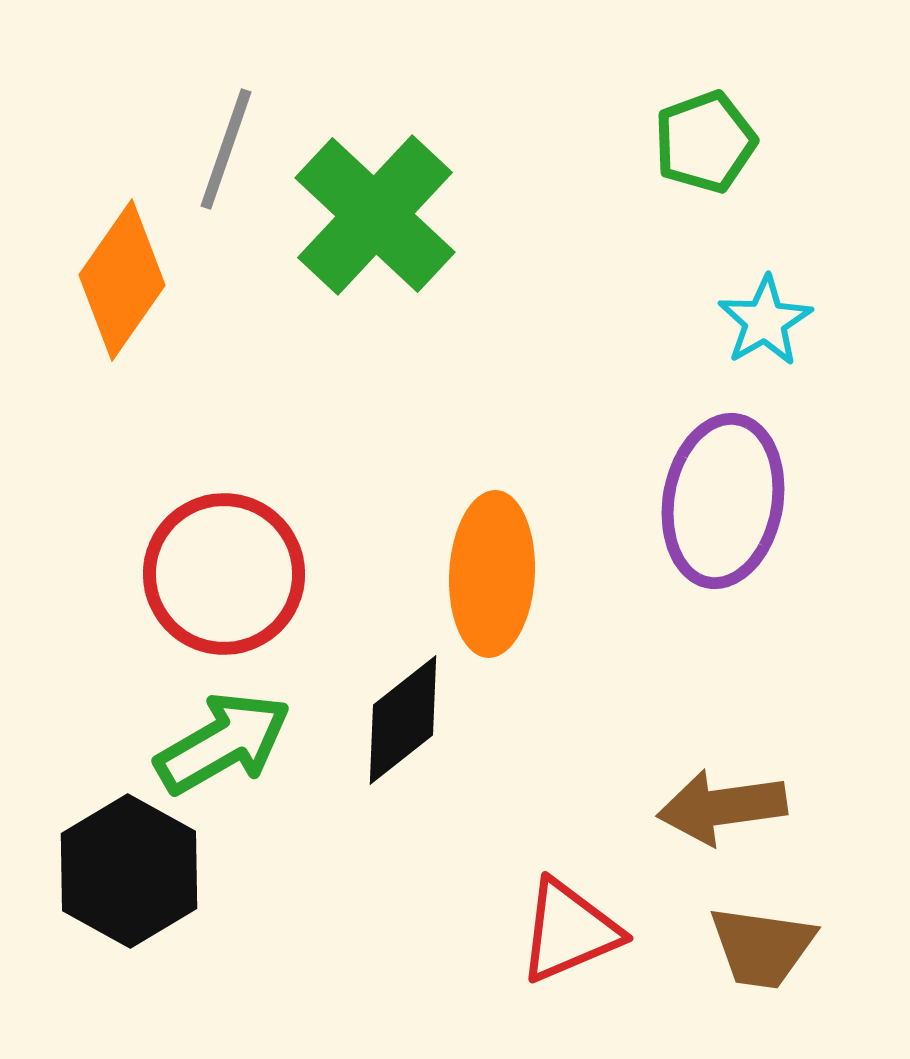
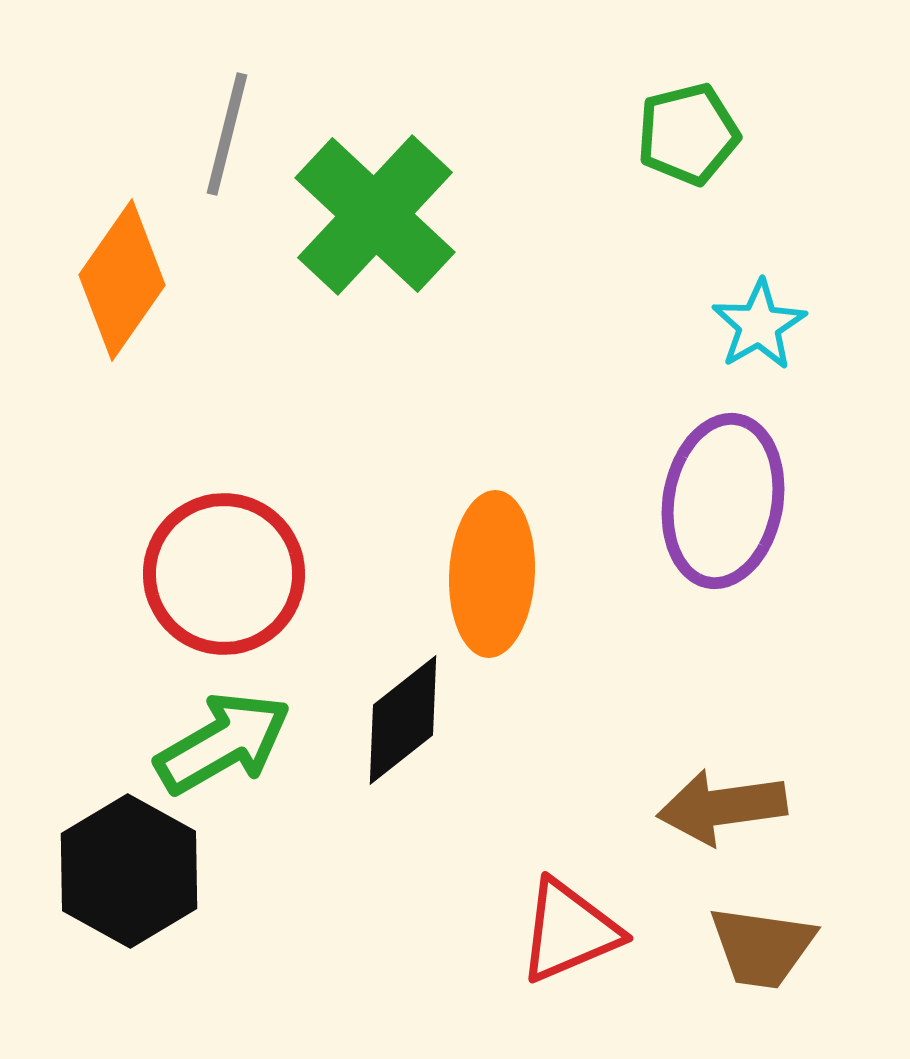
green pentagon: moved 17 px left, 8 px up; rotated 6 degrees clockwise
gray line: moved 1 px right, 15 px up; rotated 5 degrees counterclockwise
cyan star: moved 6 px left, 4 px down
